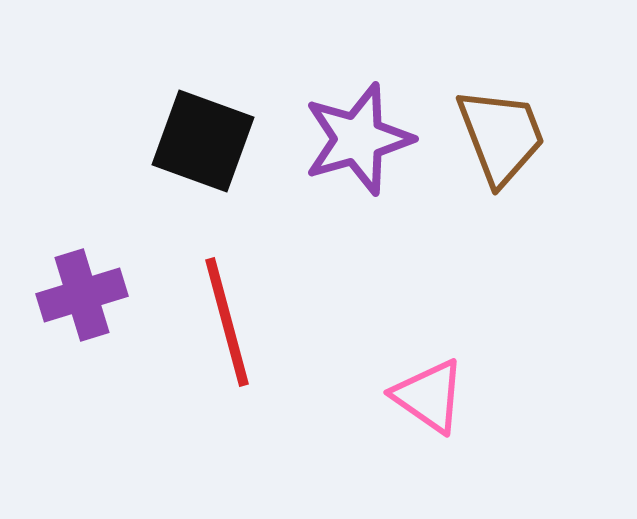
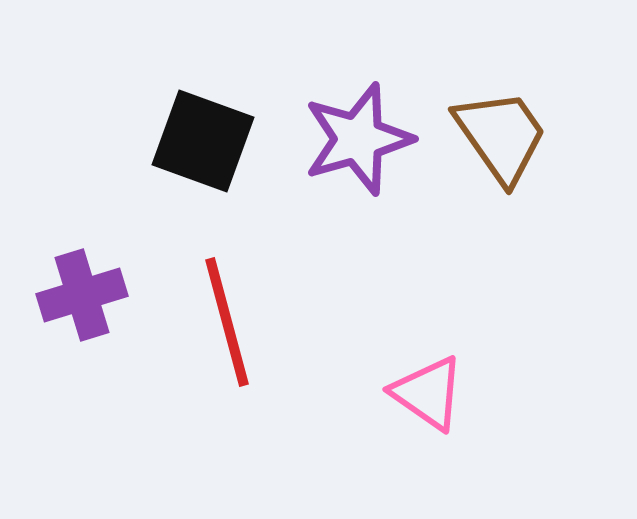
brown trapezoid: rotated 14 degrees counterclockwise
pink triangle: moved 1 px left, 3 px up
